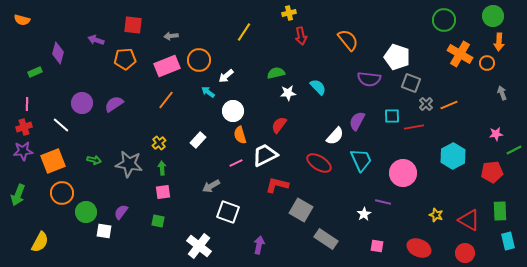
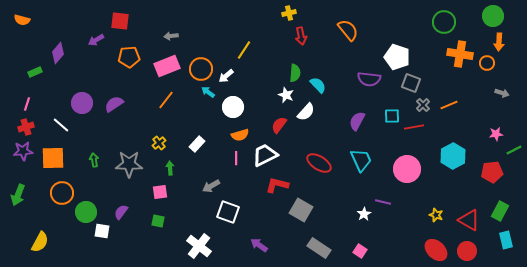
green circle at (444, 20): moved 2 px down
red square at (133, 25): moved 13 px left, 4 px up
yellow line at (244, 32): moved 18 px down
purple arrow at (96, 40): rotated 49 degrees counterclockwise
orange semicircle at (348, 40): moved 10 px up
purple diamond at (58, 53): rotated 25 degrees clockwise
orange cross at (460, 54): rotated 20 degrees counterclockwise
orange pentagon at (125, 59): moved 4 px right, 2 px up
orange circle at (199, 60): moved 2 px right, 9 px down
green semicircle at (276, 73): moved 19 px right; rotated 108 degrees clockwise
cyan semicircle at (318, 87): moved 2 px up
white star at (288, 93): moved 2 px left, 2 px down; rotated 28 degrees clockwise
gray arrow at (502, 93): rotated 128 degrees clockwise
pink line at (27, 104): rotated 16 degrees clockwise
gray cross at (426, 104): moved 3 px left, 1 px down
white circle at (233, 111): moved 4 px up
red cross at (24, 127): moved 2 px right
orange semicircle at (240, 135): rotated 90 degrees counterclockwise
white semicircle at (335, 136): moved 29 px left, 24 px up
white rectangle at (198, 140): moved 1 px left, 4 px down
green arrow at (94, 160): rotated 112 degrees counterclockwise
orange square at (53, 161): moved 3 px up; rotated 20 degrees clockwise
pink line at (236, 163): moved 5 px up; rotated 64 degrees counterclockwise
gray star at (129, 164): rotated 8 degrees counterclockwise
green arrow at (162, 168): moved 8 px right
pink circle at (403, 173): moved 4 px right, 4 px up
pink square at (163, 192): moved 3 px left
green rectangle at (500, 211): rotated 30 degrees clockwise
white square at (104, 231): moved 2 px left
gray rectangle at (326, 239): moved 7 px left, 9 px down
cyan rectangle at (508, 241): moved 2 px left, 1 px up
purple arrow at (259, 245): rotated 66 degrees counterclockwise
pink square at (377, 246): moved 17 px left, 5 px down; rotated 24 degrees clockwise
red ellipse at (419, 248): moved 17 px right, 2 px down; rotated 20 degrees clockwise
red circle at (465, 253): moved 2 px right, 2 px up
